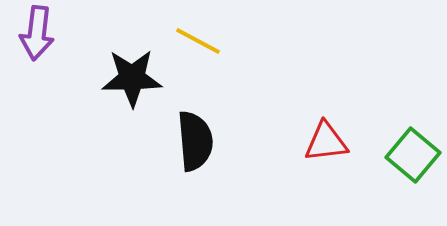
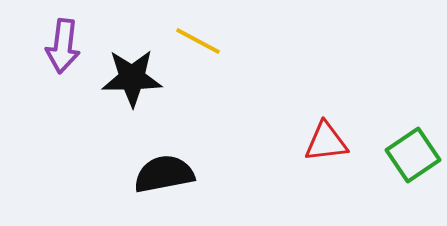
purple arrow: moved 26 px right, 13 px down
black semicircle: moved 31 px left, 33 px down; rotated 96 degrees counterclockwise
green square: rotated 16 degrees clockwise
